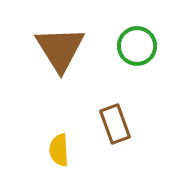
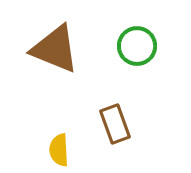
brown triangle: moved 5 px left; rotated 36 degrees counterclockwise
